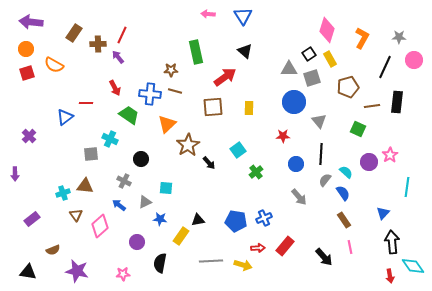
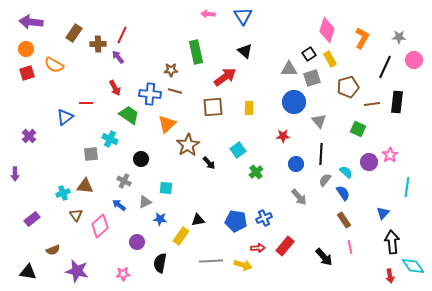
brown line at (372, 106): moved 2 px up
